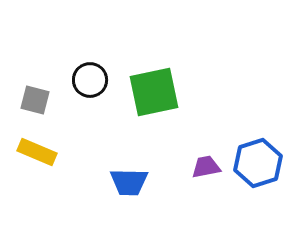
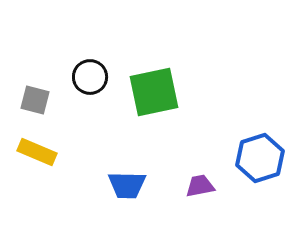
black circle: moved 3 px up
blue hexagon: moved 2 px right, 5 px up
purple trapezoid: moved 6 px left, 19 px down
blue trapezoid: moved 2 px left, 3 px down
